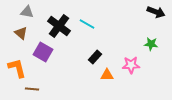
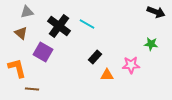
gray triangle: rotated 24 degrees counterclockwise
